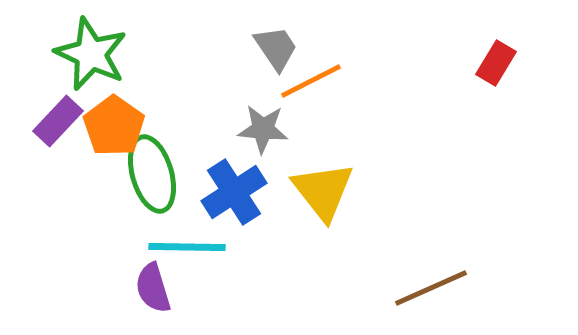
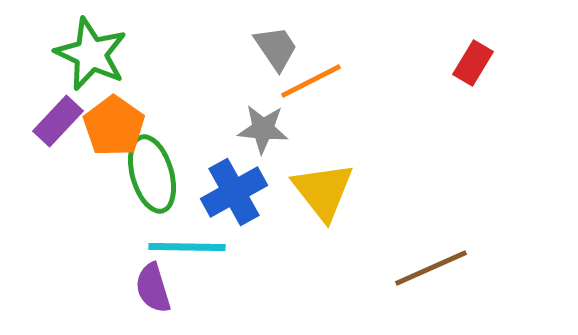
red rectangle: moved 23 px left
blue cross: rotated 4 degrees clockwise
brown line: moved 20 px up
